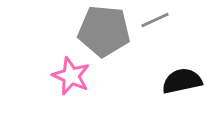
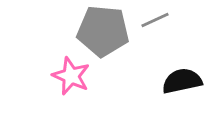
gray pentagon: moved 1 px left
